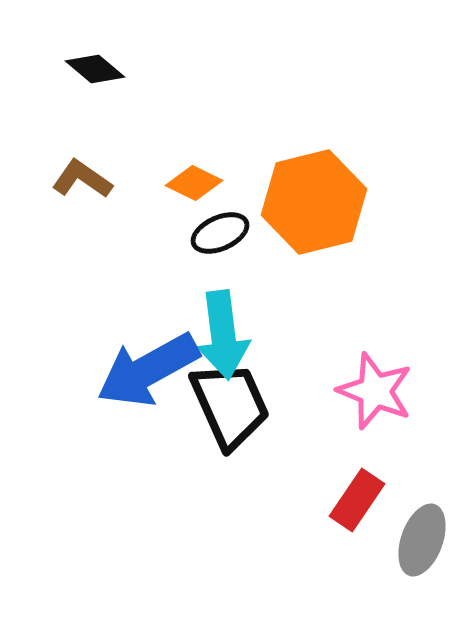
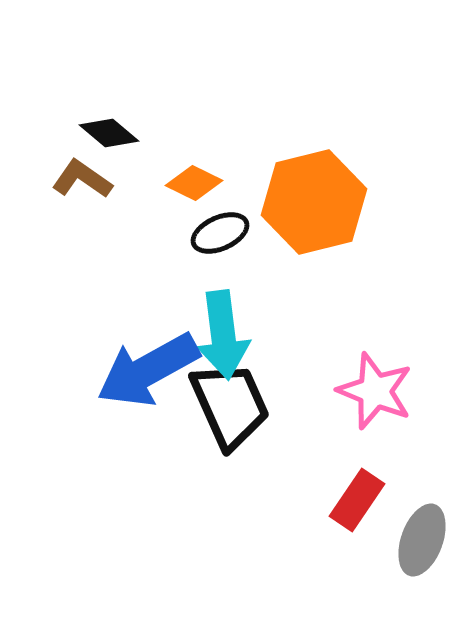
black diamond: moved 14 px right, 64 px down
